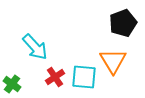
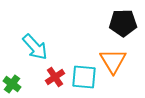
black pentagon: rotated 20 degrees clockwise
